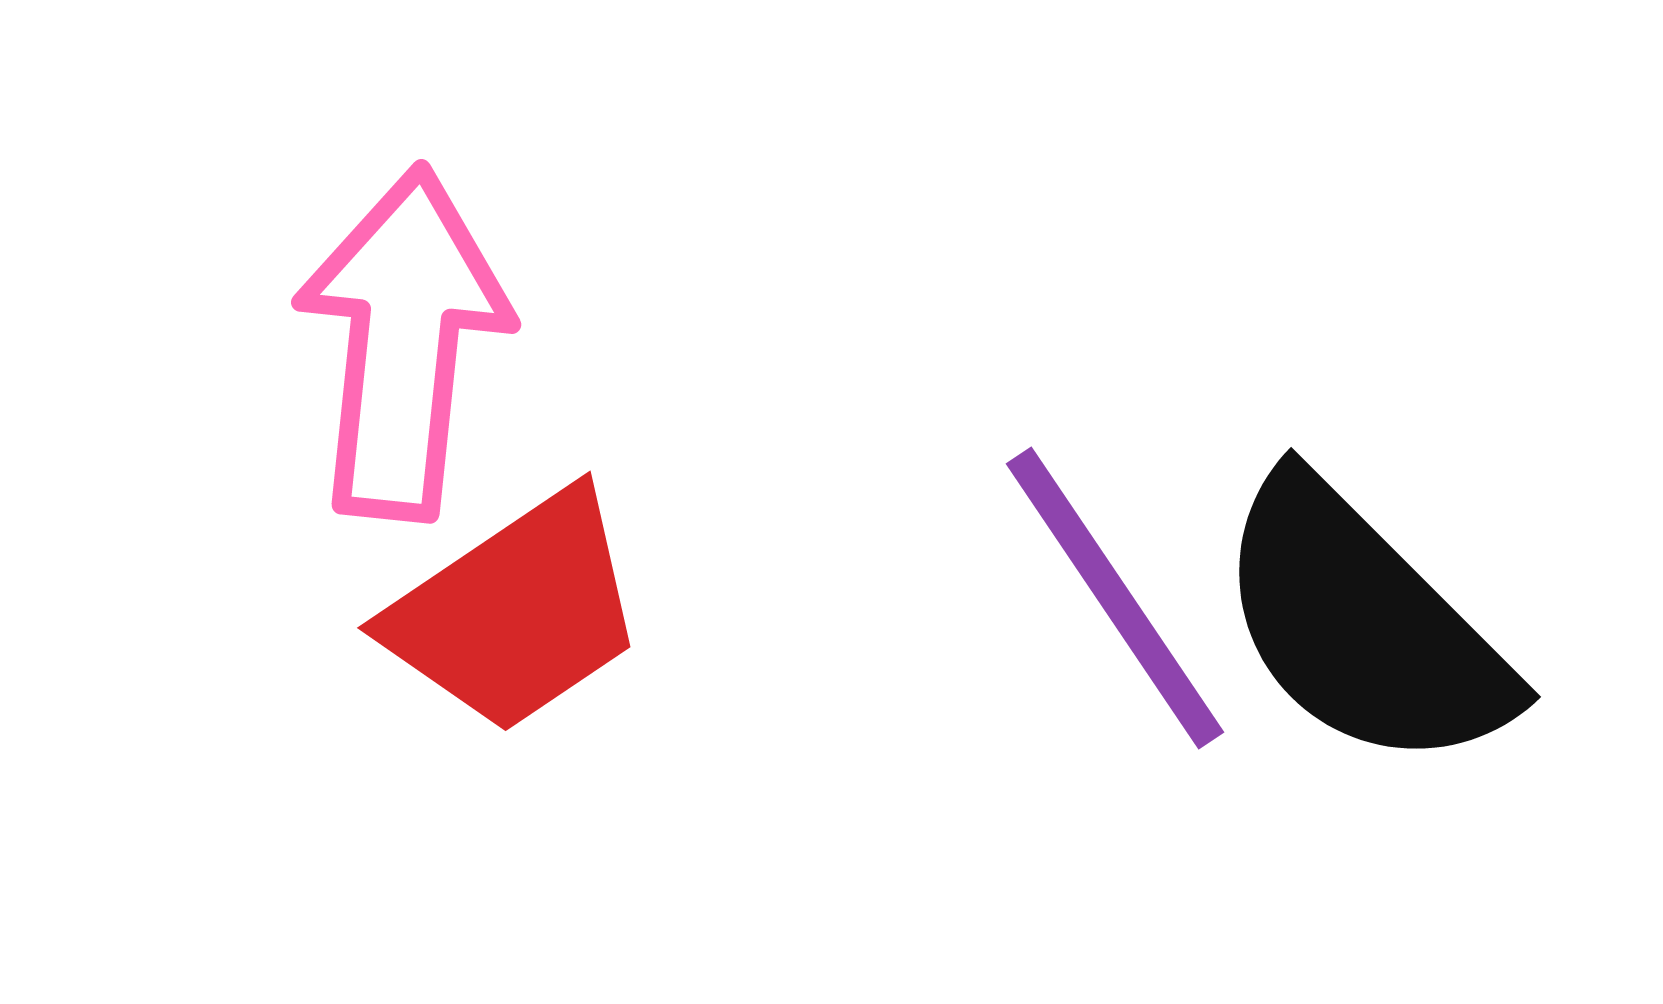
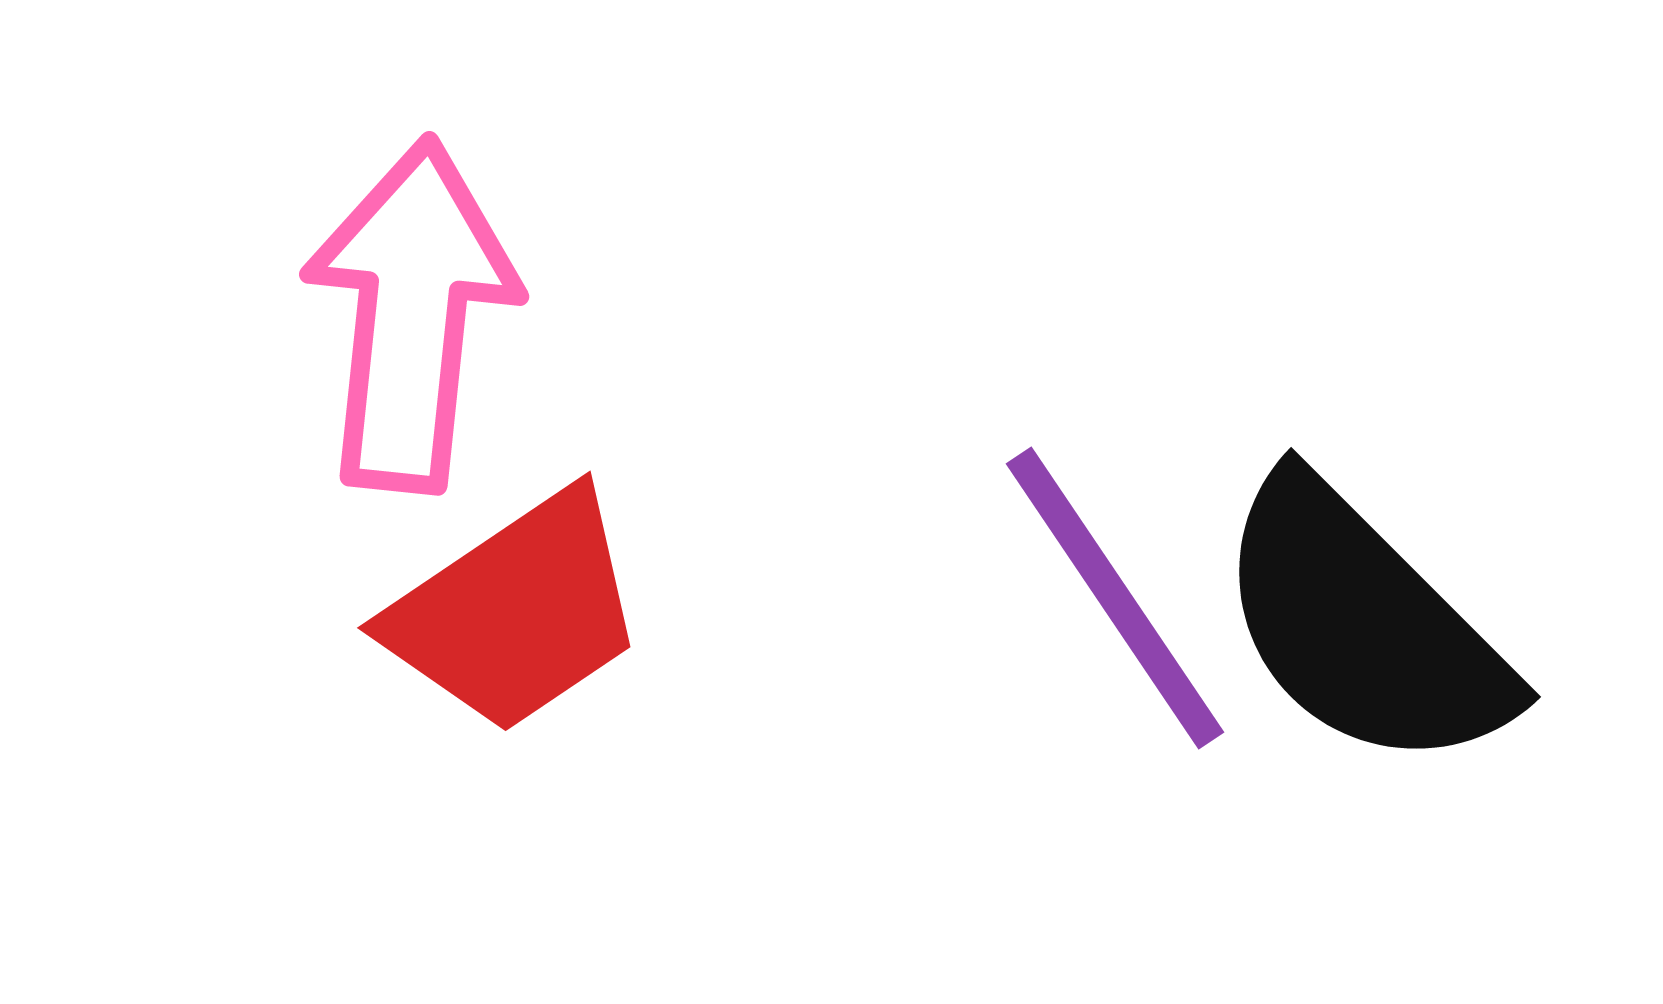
pink arrow: moved 8 px right, 28 px up
